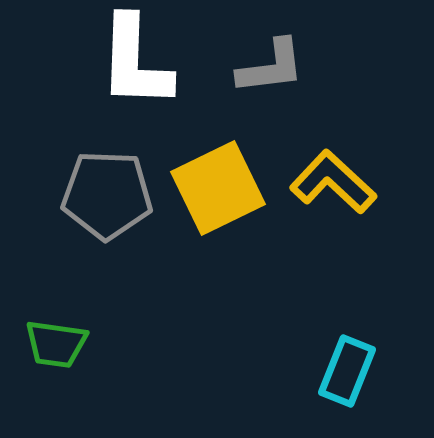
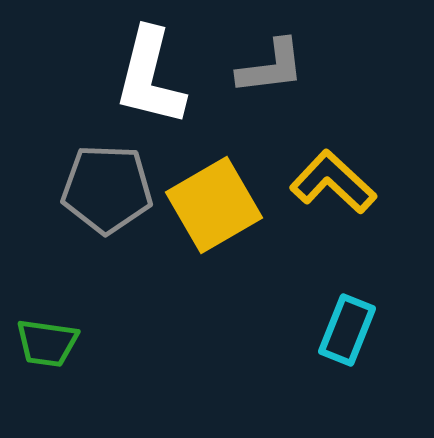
white L-shape: moved 15 px right, 15 px down; rotated 12 degrees clockwise
yellow square: moved 4 px left, 17 px down; rotated 4 degrees counterclockwise
gray pentagon: moved 6 px up
green trapezoid: moved 9 px left, 1 px up
cyan rectangle: moved 41 px up
